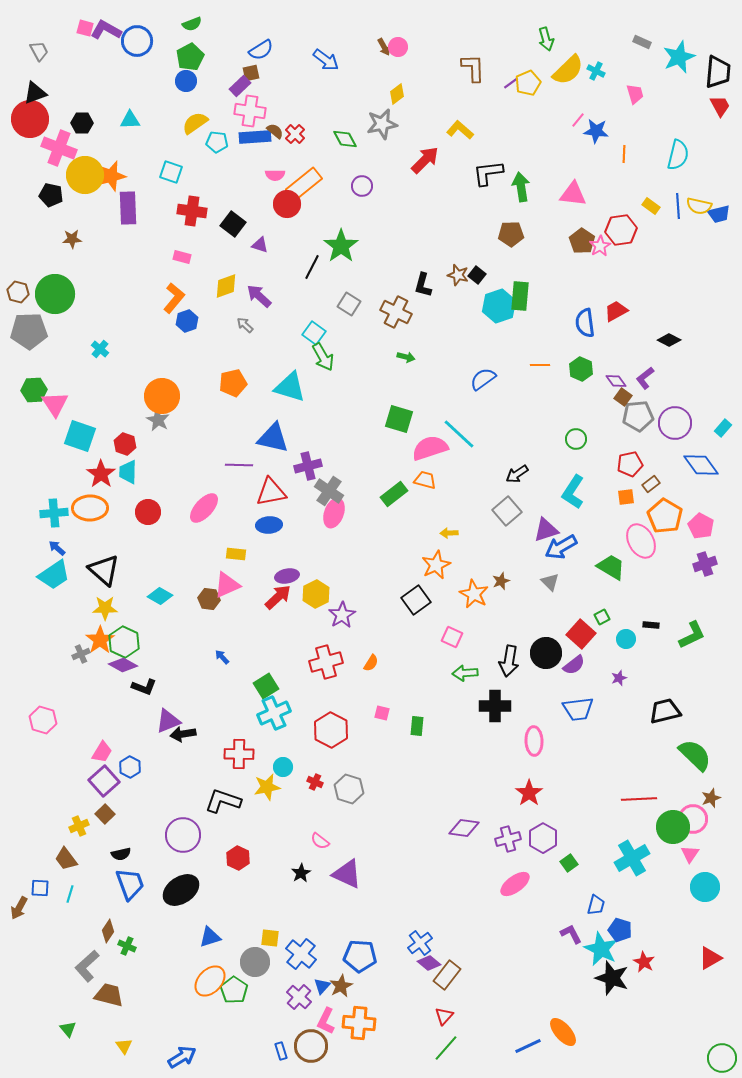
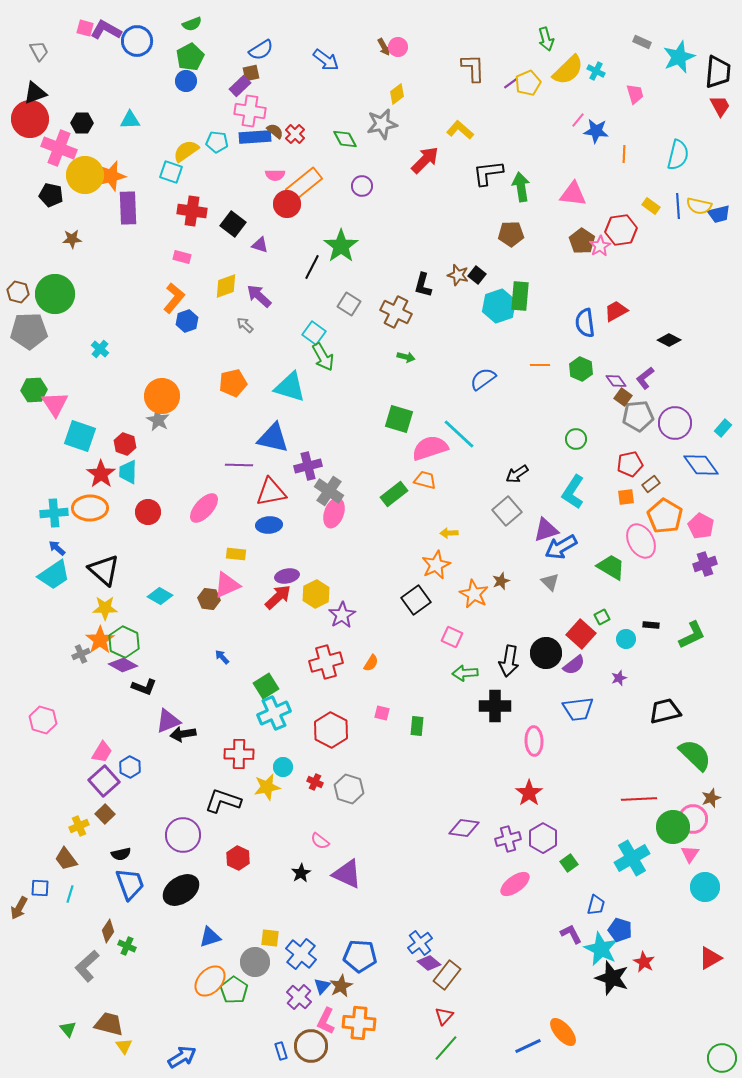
yellow semicircle at (195, 123): moved 9 px left, 28 px down
brown trapezoid at (109, 995): moved 29 px down
